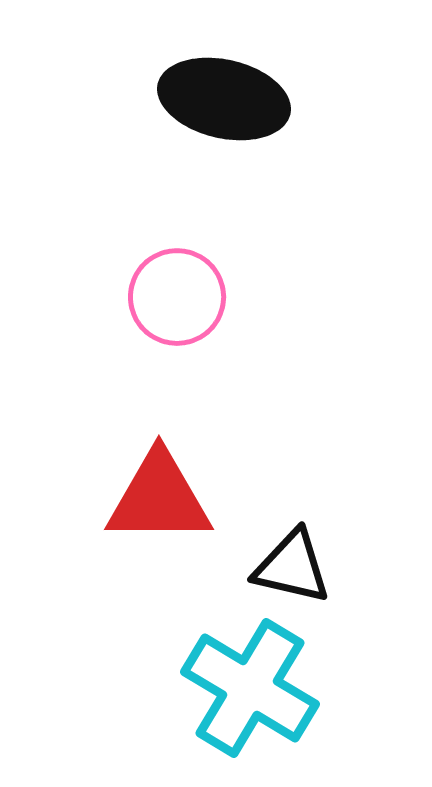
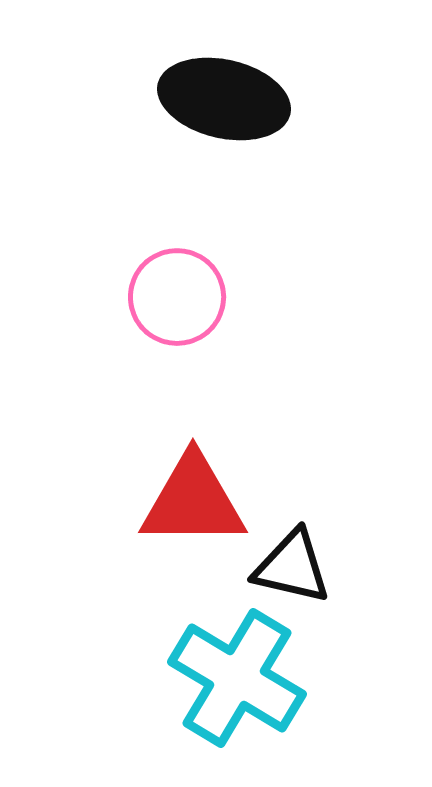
red triangle: moved 34 px right, 3 px down
cyan cross: moved 13 px left, 10 px up
